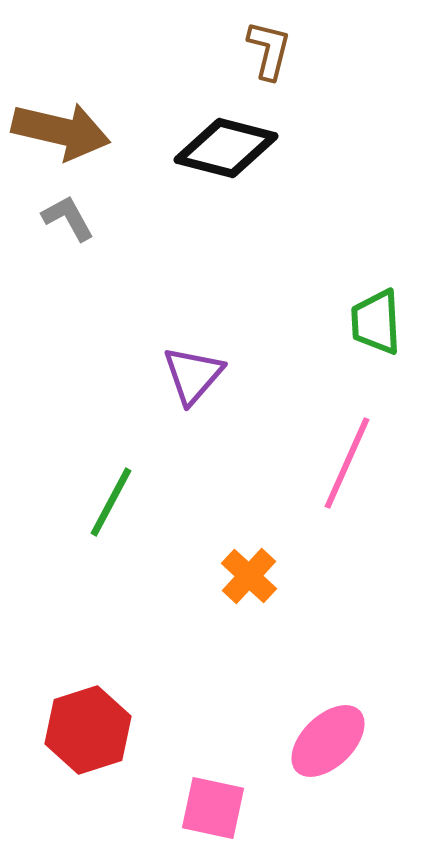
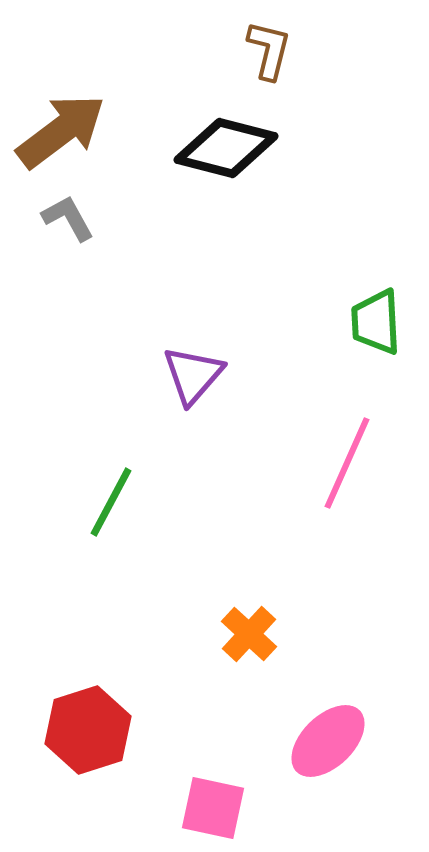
brown arrow: rotated 50 degrees counterclockwise
orange cross: moved 58 px down
